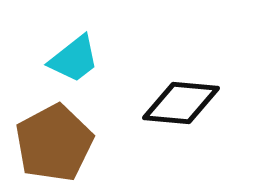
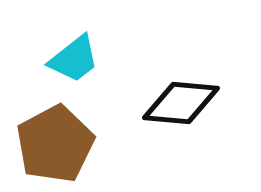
brown pentagon: moved 1 px right, 1 px down
